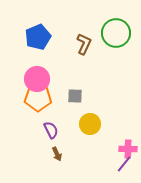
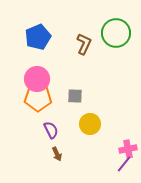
pink cross: rotated 12 degrees counterclockwise
